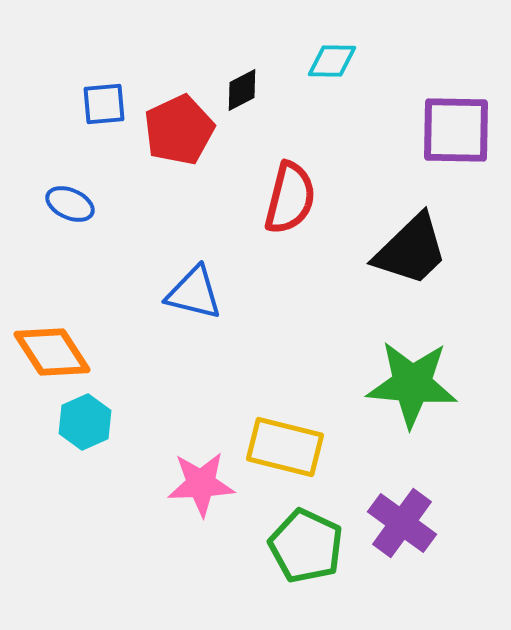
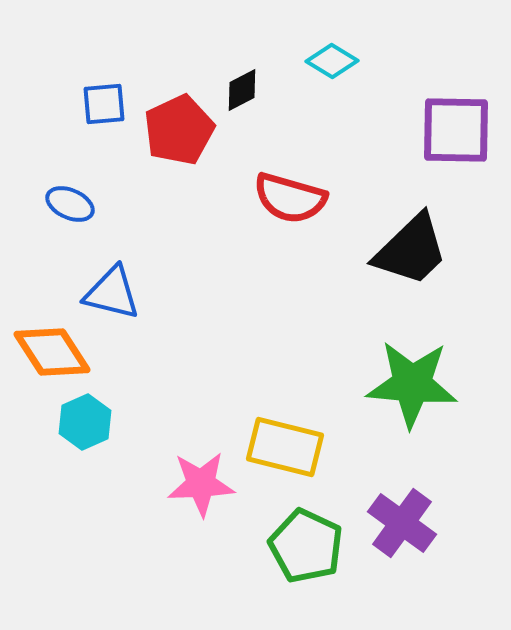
cyan diamond: rotated 30 degrees clockwise
red semicircle: rotated 92 degrees clockwise
blue triangle: moved 82 px left
